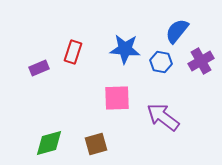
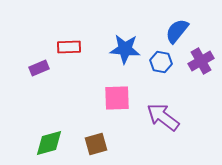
red rectangle: moved 4 px left, 5 px up; rotated 70 degrees clockwise
